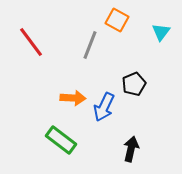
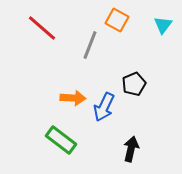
cyan triangle: moved 2 px right, 7 px up
red line: moved 11 px right, 14 px up; rotated 12 degrees counterclockwise
